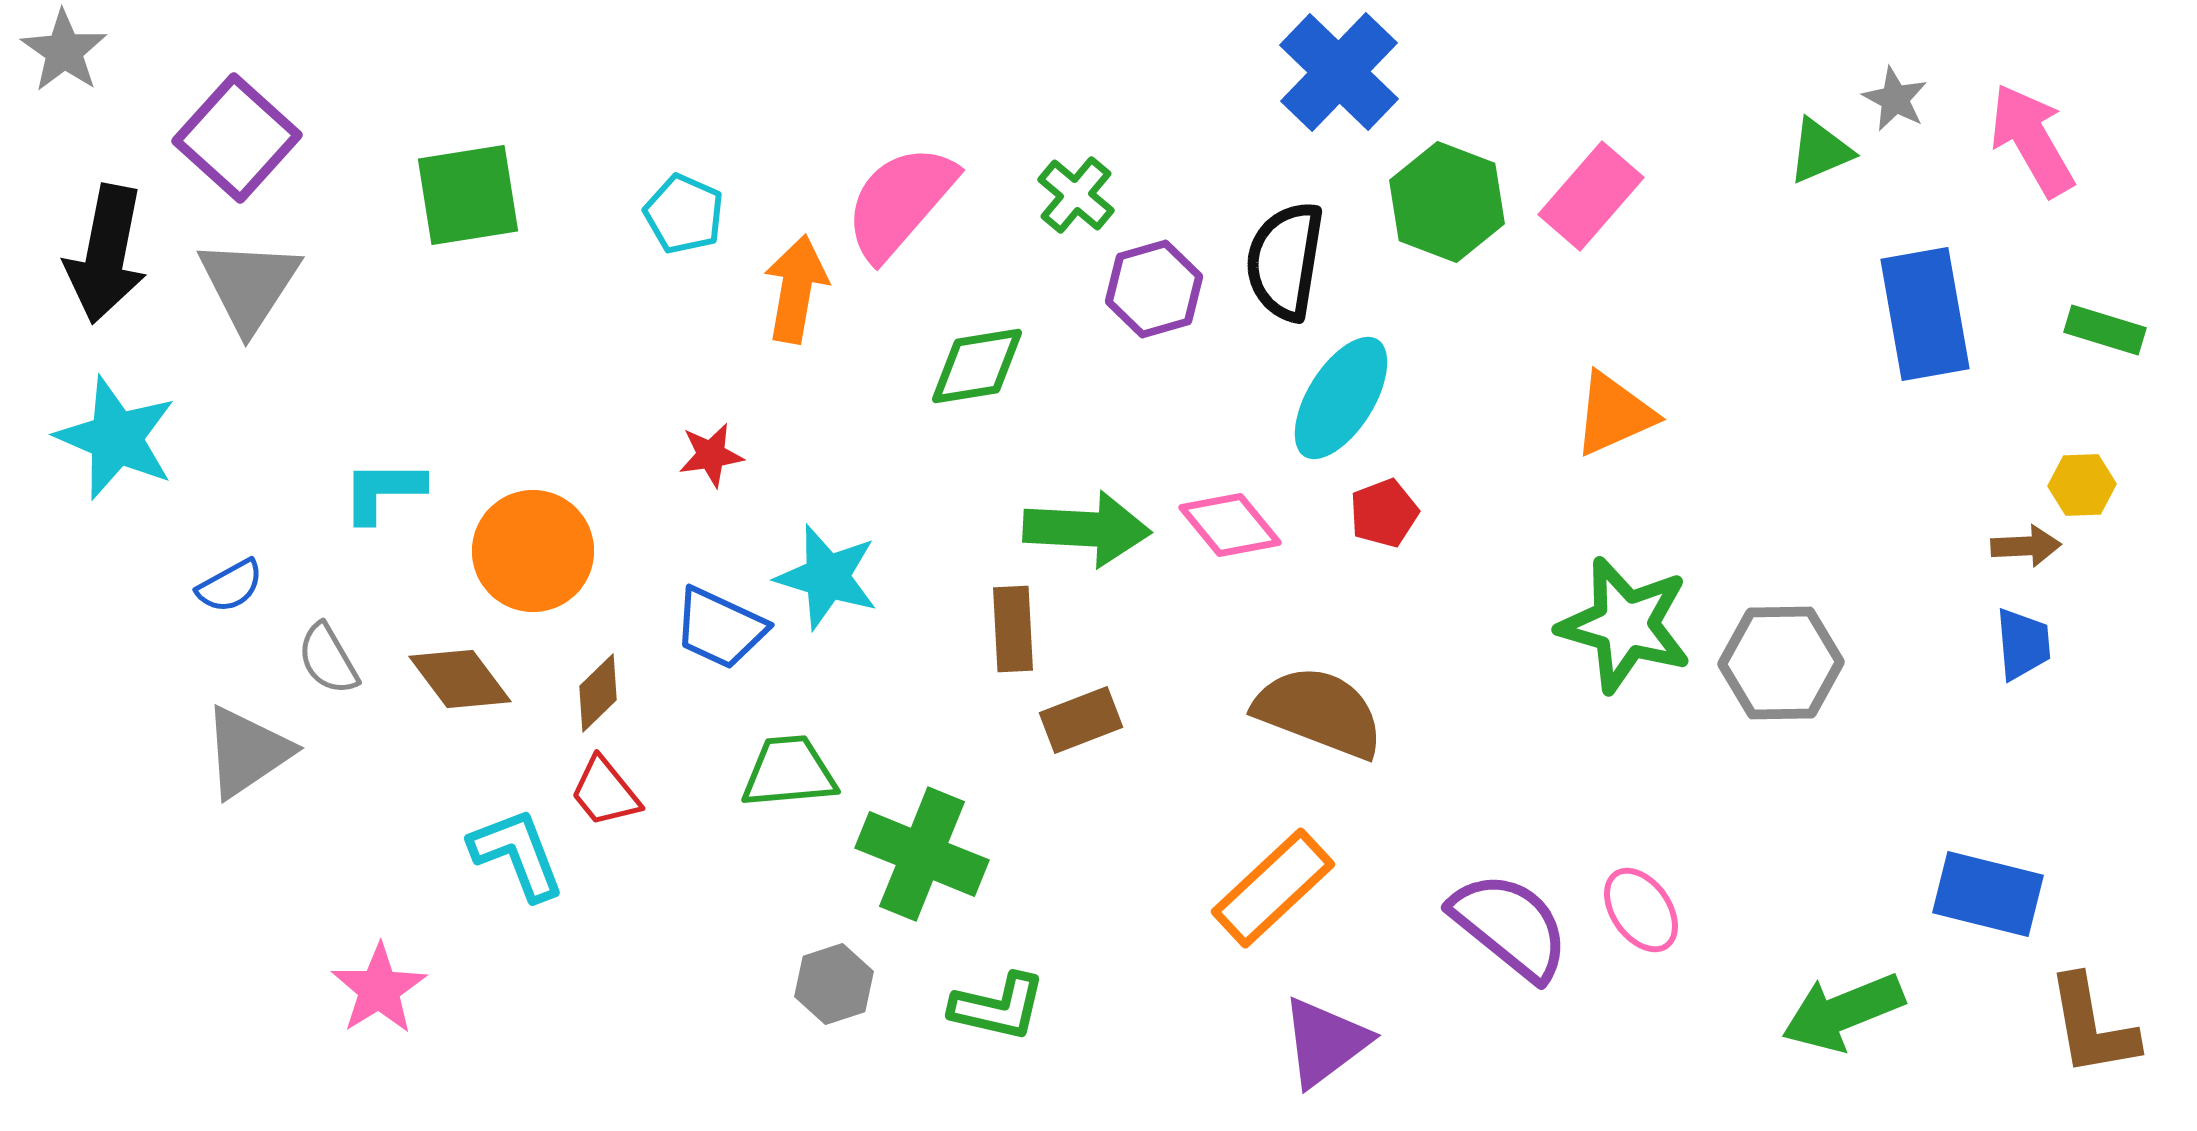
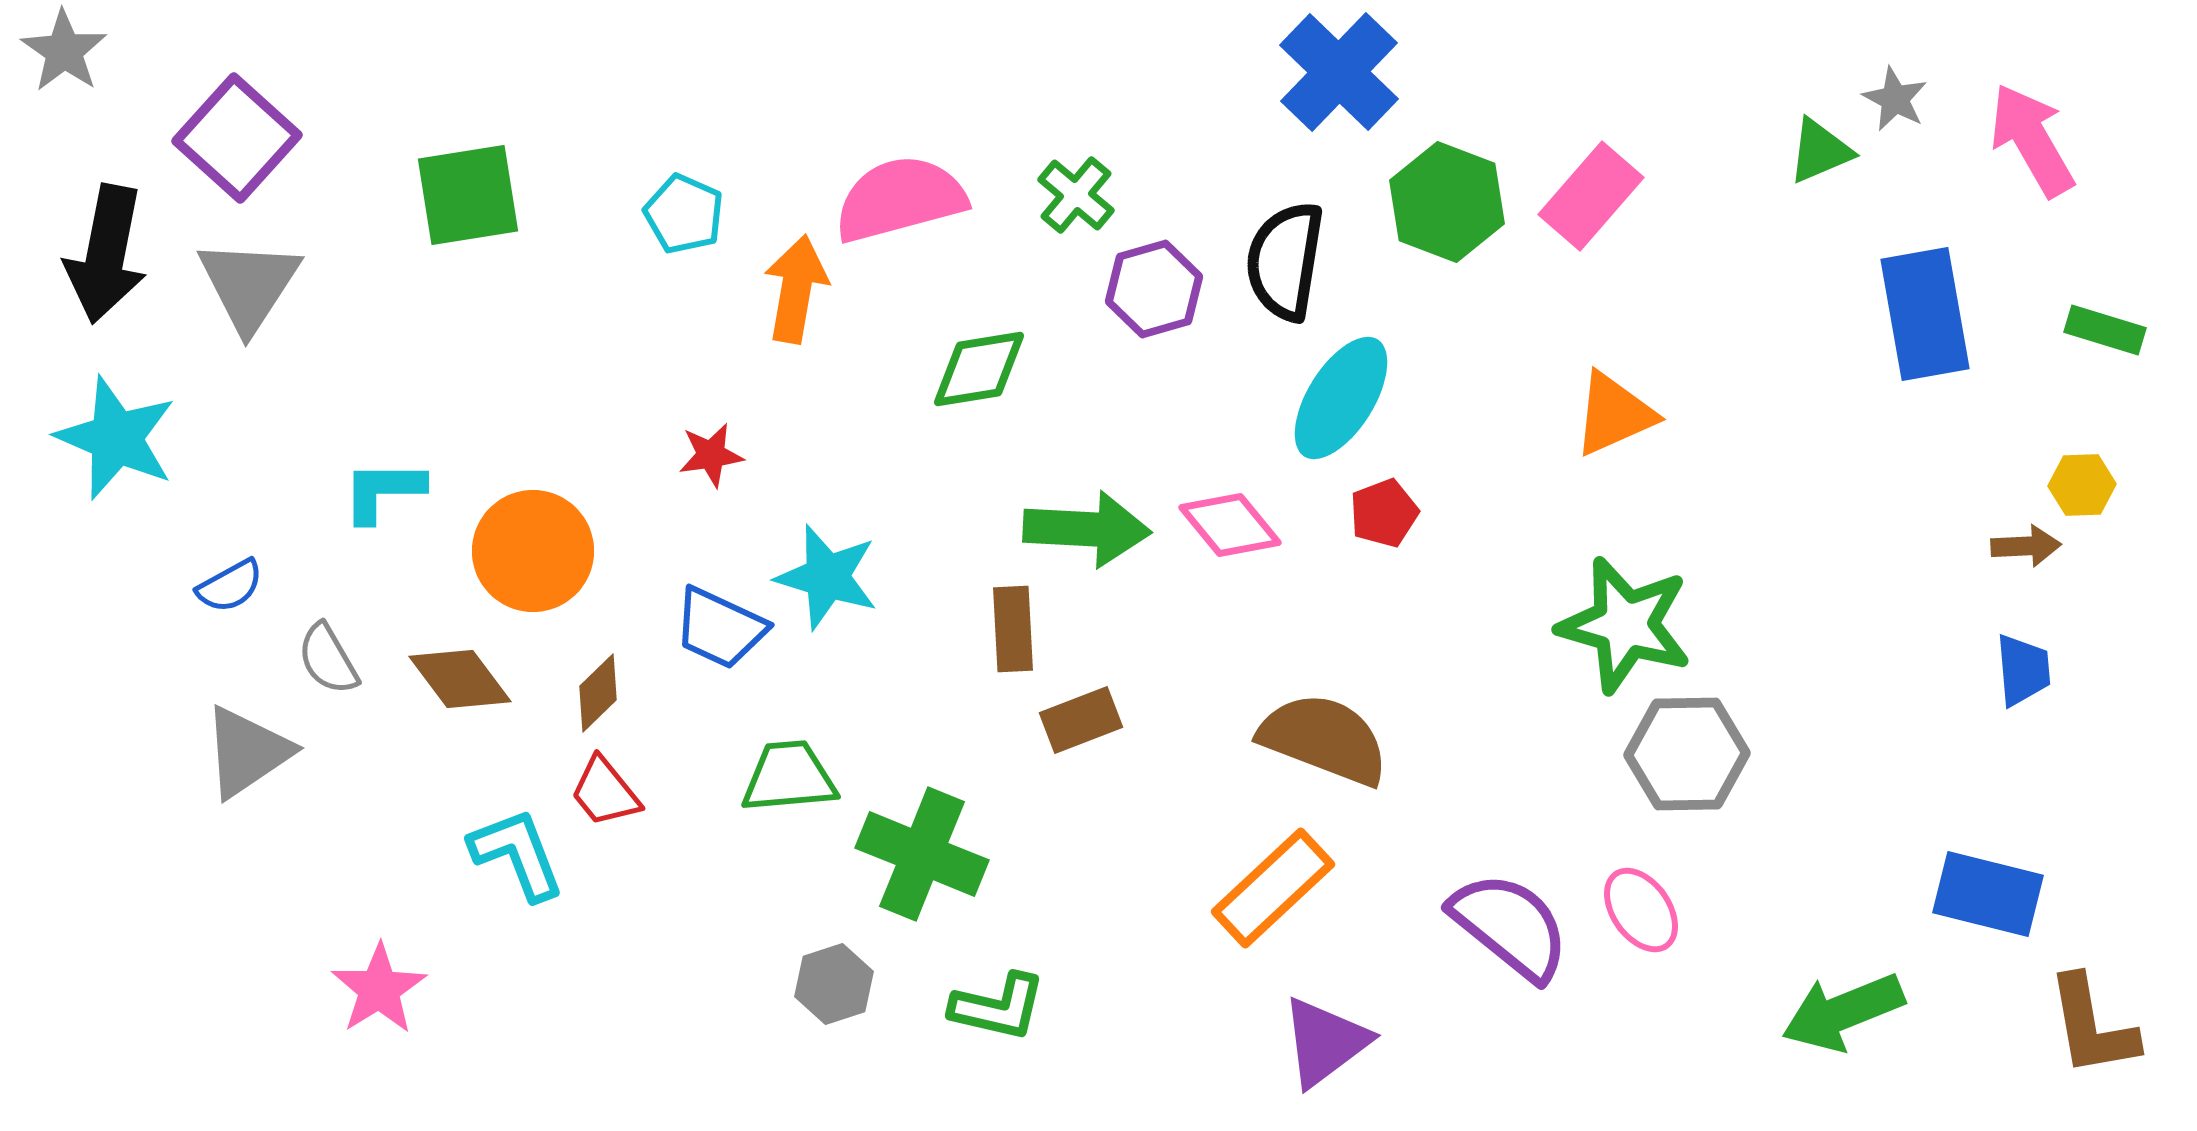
pink semicircle at (900, 202): moved 3 px up; rotated 34 degrees clockwise
green diamond at (977, 366): moved 2 px right, 3 px down
blue trapezoid at (2023, 644): moved 26 px down
gray hexagon at (1781, 663): moved 94 px left, 91 px down
brown semicircle at (1319, 712): moved 5 px right, 27 px down
green trapezoid at (789, 772): moved 5 px down
